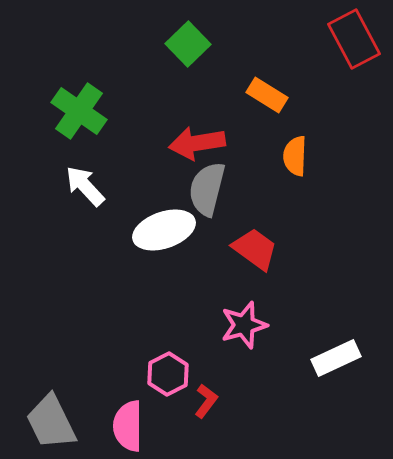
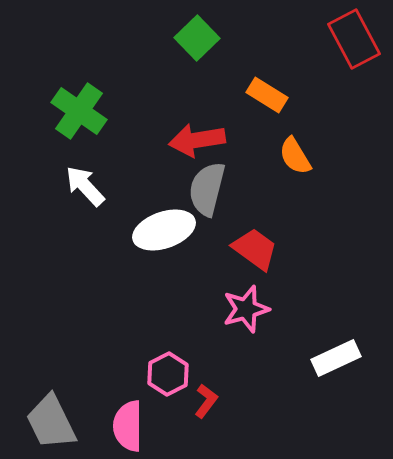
green square: moved 9 px right, 6 px up
red arrow: moved 3 px up
orange semicircle: rotated 33 degrees counterclockwise
pink star: moved 2 px right, 16 px up
